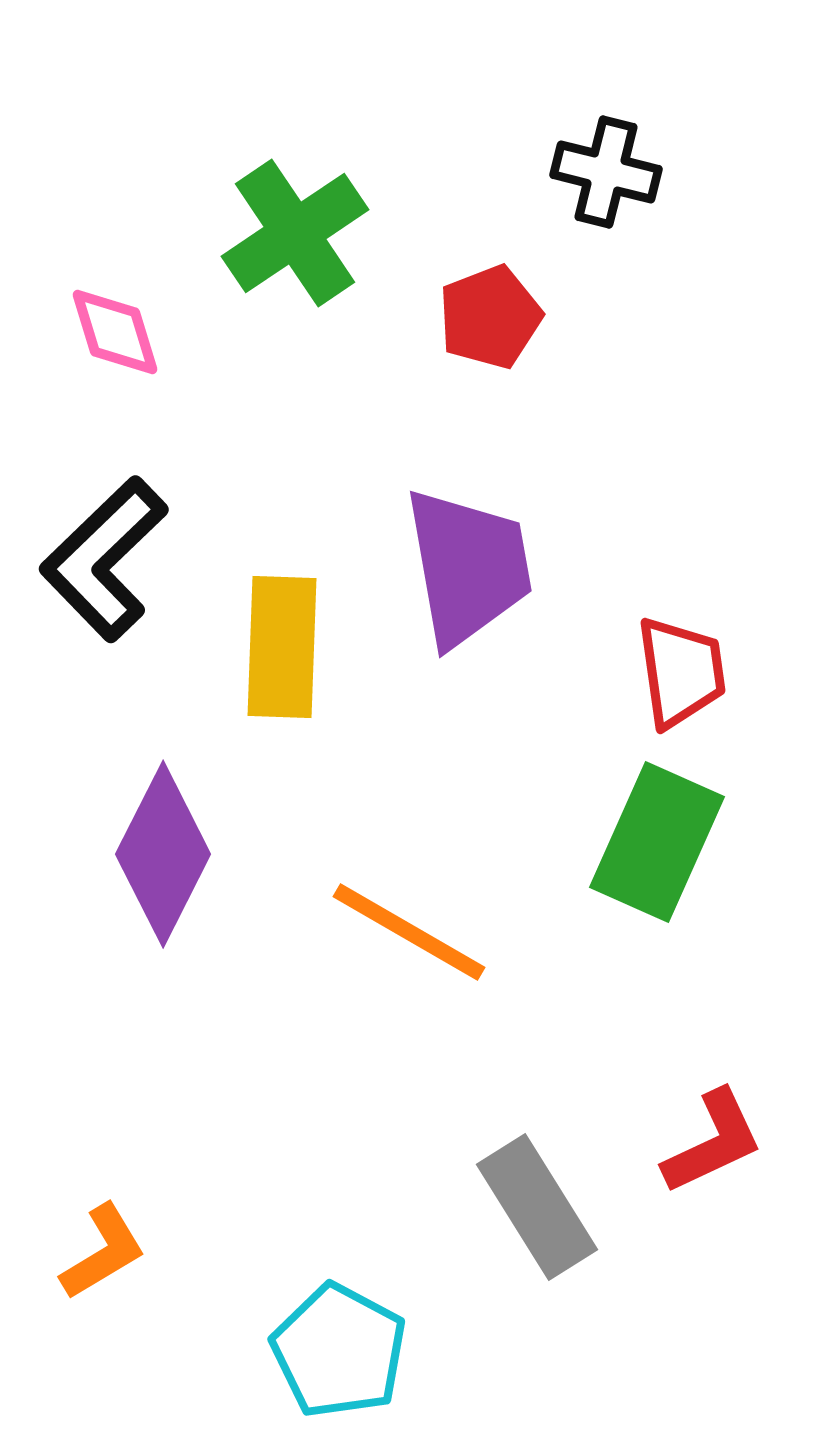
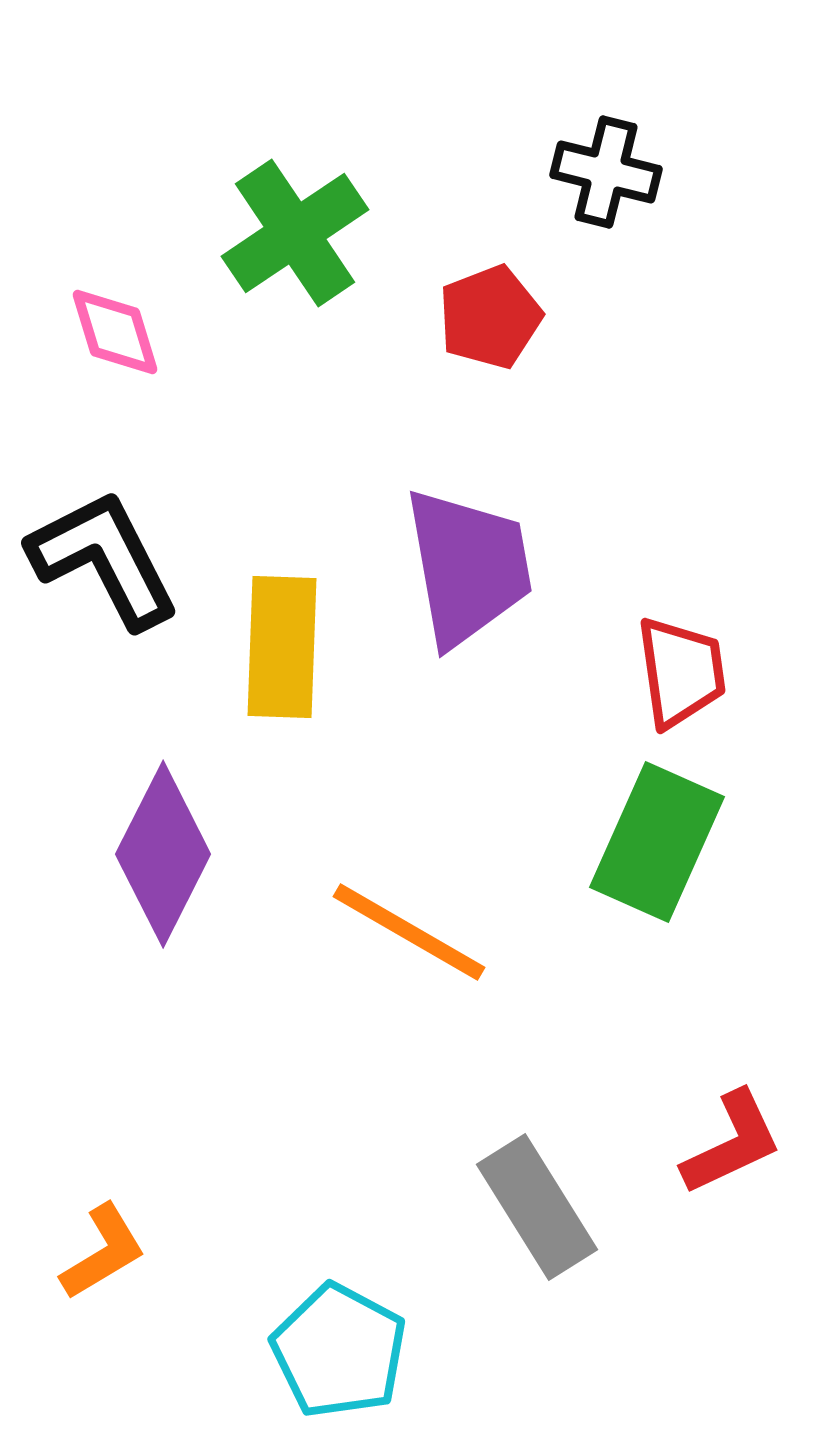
black L-shape: rotated 107 degrees clockwise
red L-shape: moved 19 px right, 1 px down
